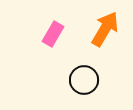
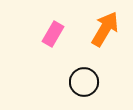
black circle: moved 2 px down
